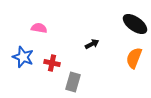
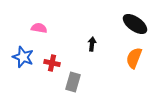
black arrow: rotated 56 degrees counterclockwise
